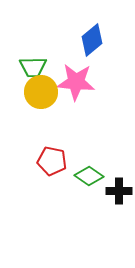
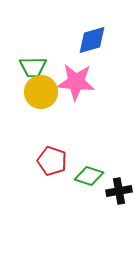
blue diamond: rotated 24 degrees clockwise
red pentagon: rotated 8 degrees clockwise
green diamond: rotated 16 degrees counterclockwise
black cross: rotated 10 degrees counterclockwise
